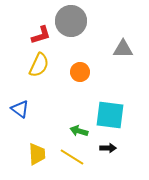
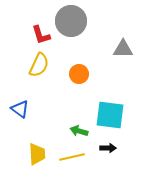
red L-shape: rotated 90 degrees clockwise
orange circle: moved 1 px left, 2 px down
yellow line: rotated 45 degrees counterclockwise
